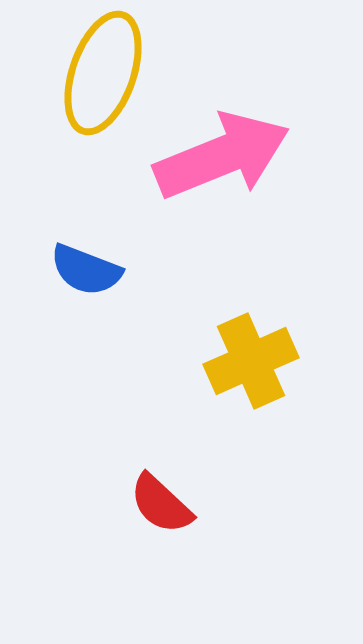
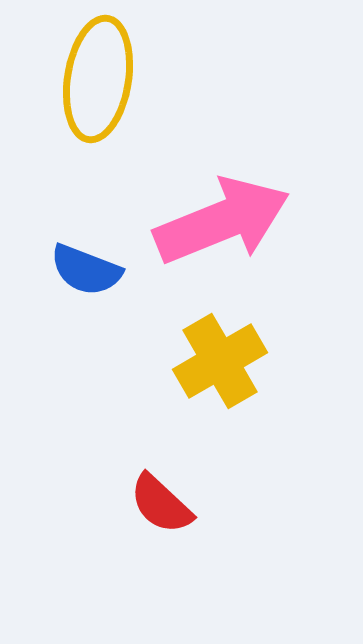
yellow ellipse: moved 5 px left, 6 px down; rotated 10 degrees counterclockwise
pink arrow: moved 65 px down
yellow cross: moved 31 px left; rotated 6 degrees counterclockwise
